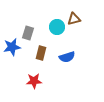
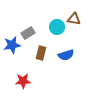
brown triangle: rotated 24 degrees clockwise
gray rectangle: rotated 40 degrees clockwise
blue star: moved 2 px up
blue semicircle: moved 1 px left, 2 px up
red star: moved 11 px left
